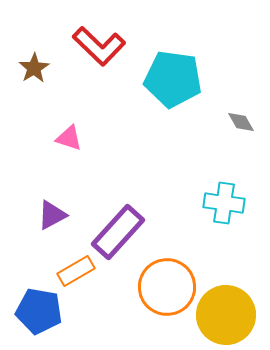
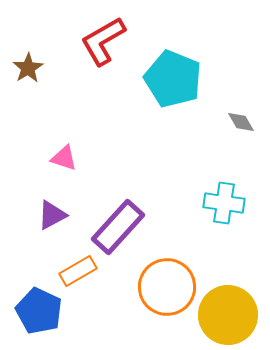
red L-shape: moved 4 px right, 5 px up; rotated 106 degrees clockwise
brown star: moved 6 px left
cyan pentagon: rotated 14 degrees clockwise
pink triangle: moved 5 px left, 20 px down
purple rectangle: moved 5 px up
orange rectangle: moved 2 px right
blue pentagon: rotated 15 degrees clockwise
yellow circle: moved 2 px right
